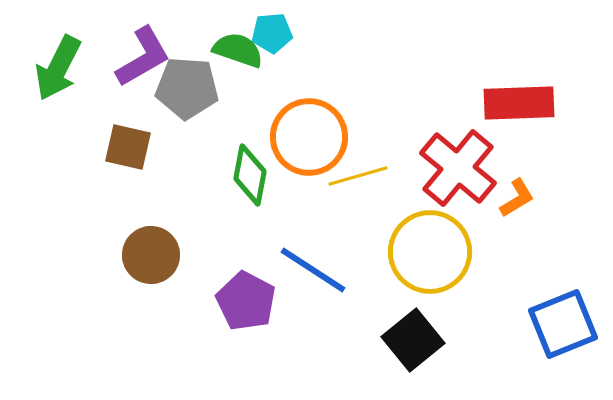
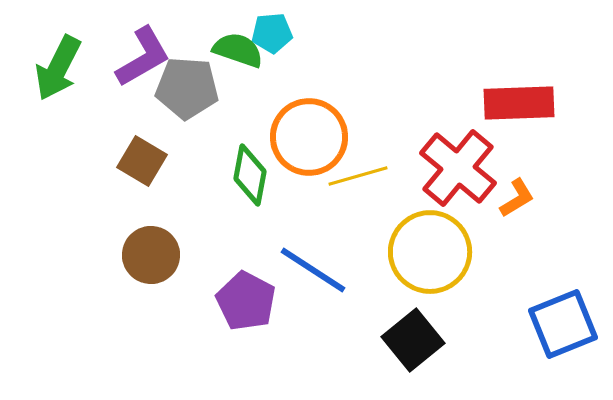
brown square: moved 14 px right, 14 px down; rotated 18 degrees clockwise
